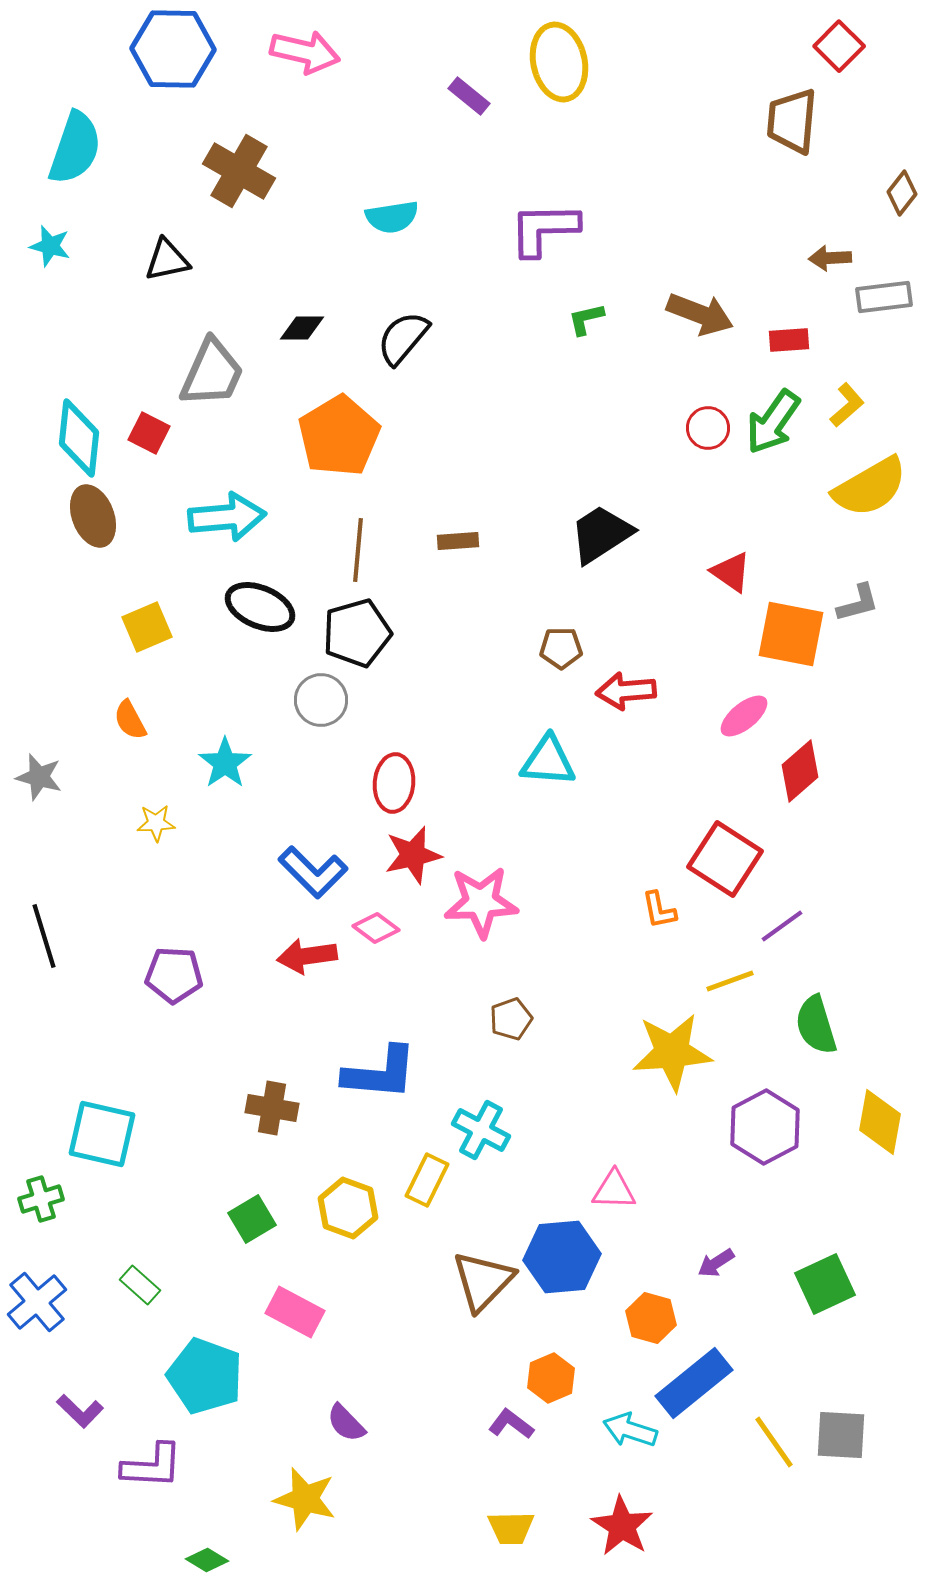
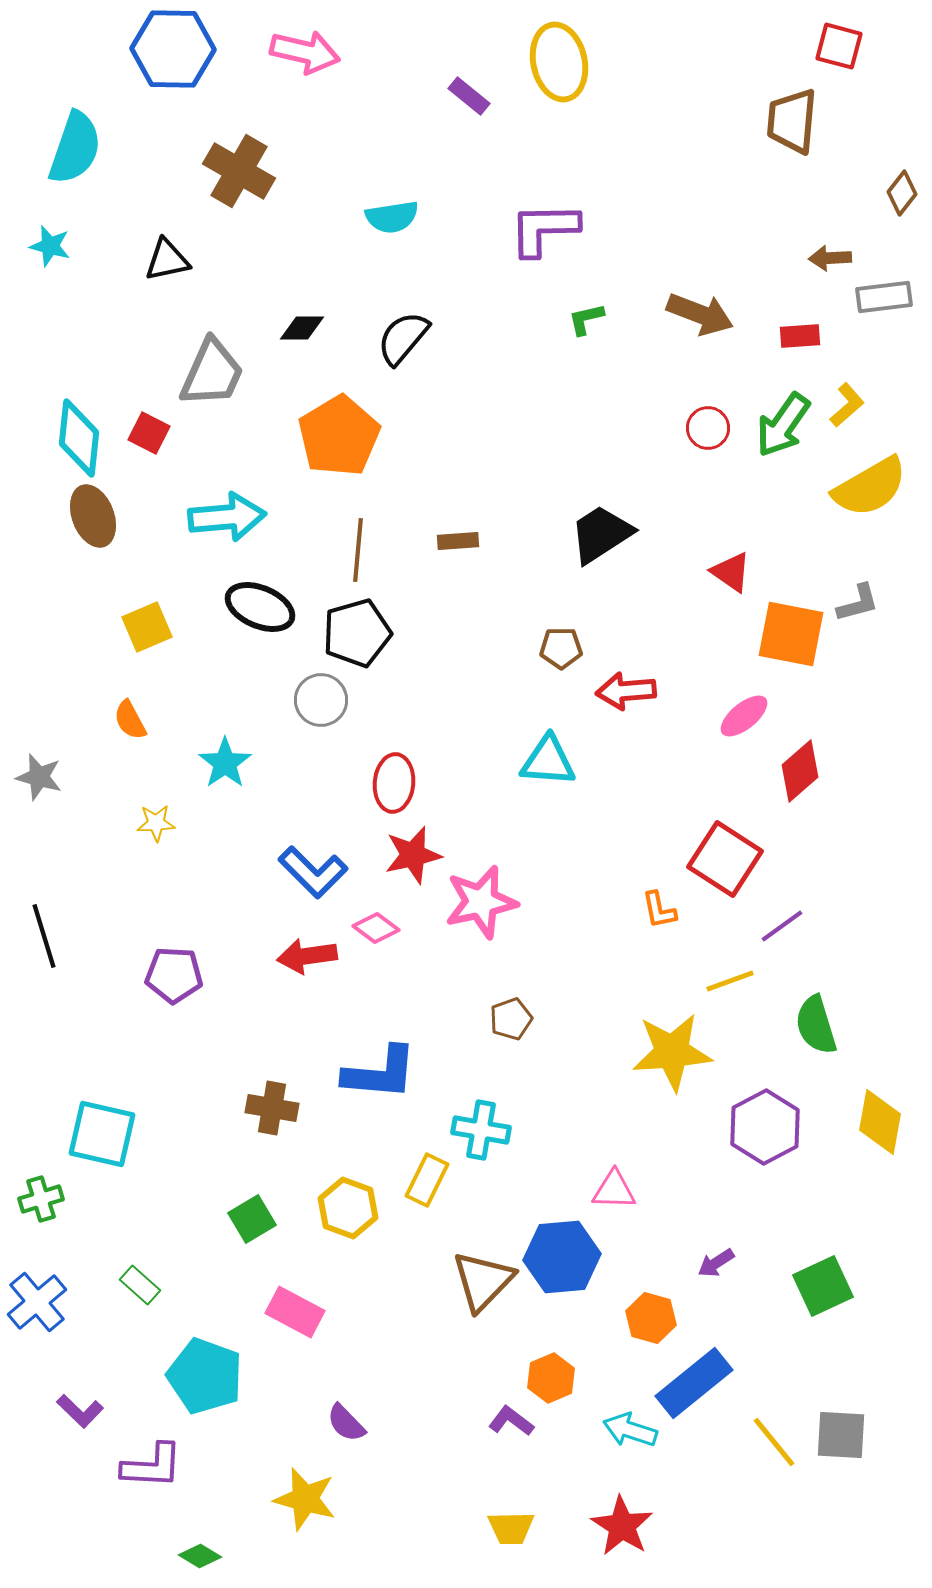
red square at (839, 46): rotated 30 degrees counterclockwise
red rectangle at (789, 340): moved 11 px right, 4 px up
green arrow at (773, 422): moved 10 px right, 3 px down
pink star at (481, 902): rotated 10 degrees counterclockwise
cyan cross at (481, 1130): rotated 18 degrees counterclockwise
green square at (825, 1284): moved 2 px left, 2 px down
purple L-shape at (511, 1424): moved 3 px up
yellow line at (774, 1442): rotated 4 degrees counterclockwise
green diamond at (207, 1560): moved 7 px left, 4 px up
